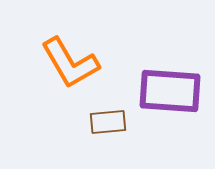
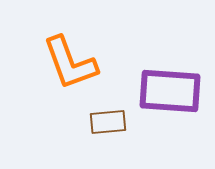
orange L-shape: rotated 10 degrees clockwise
